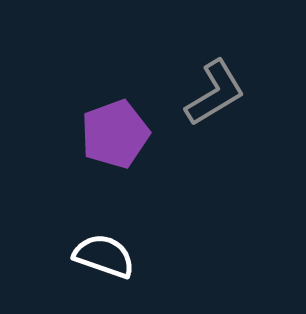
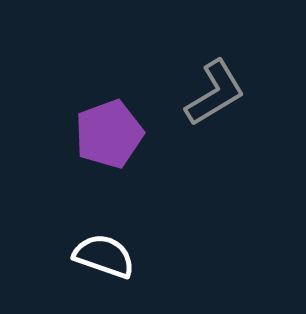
purple pentagon: moved 6 px left
